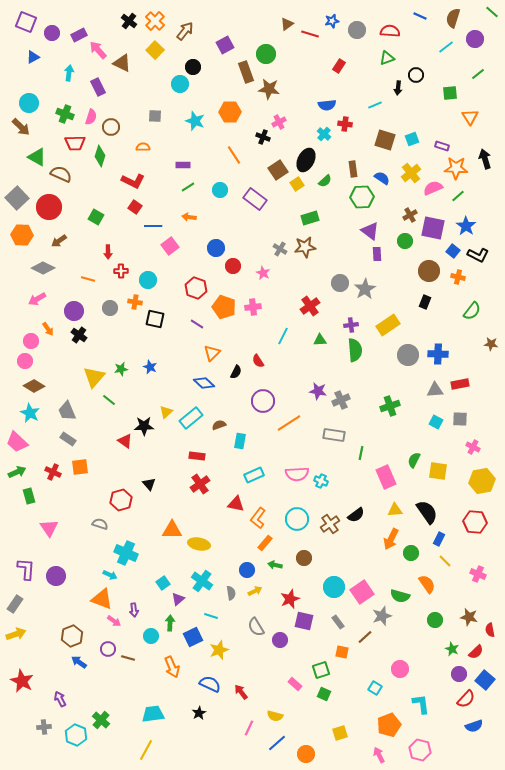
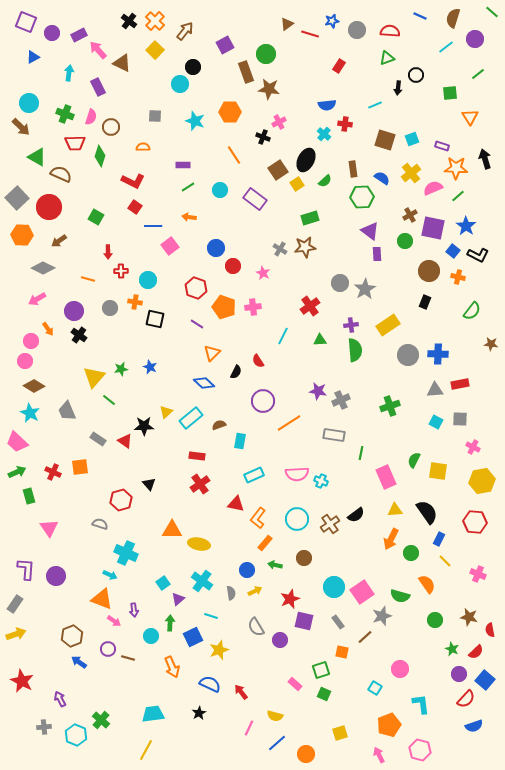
gray rectangle at (68, 439): moved 30 px right
